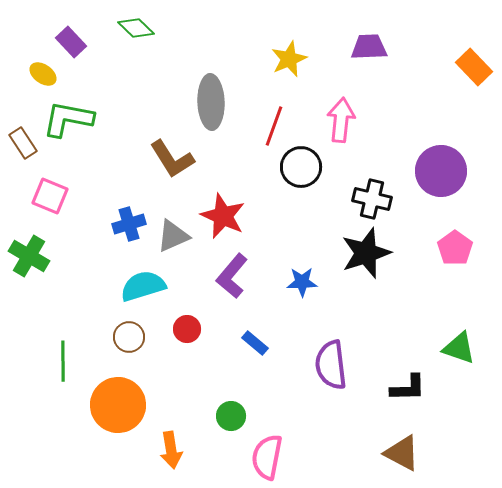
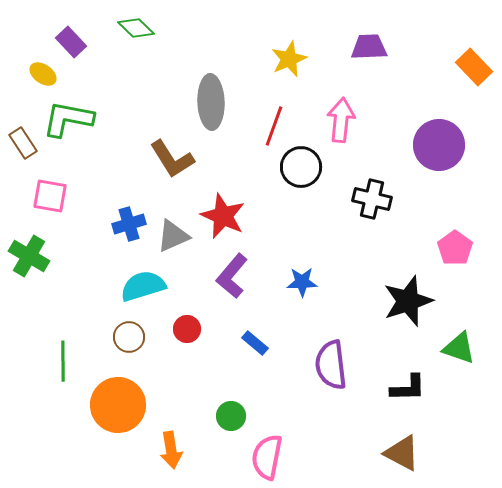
purple circle: moved 2 px left, 26 px up
pink square: rotated 12 degrees counterclockwise
black star: moved 42 px right, 48 px down
